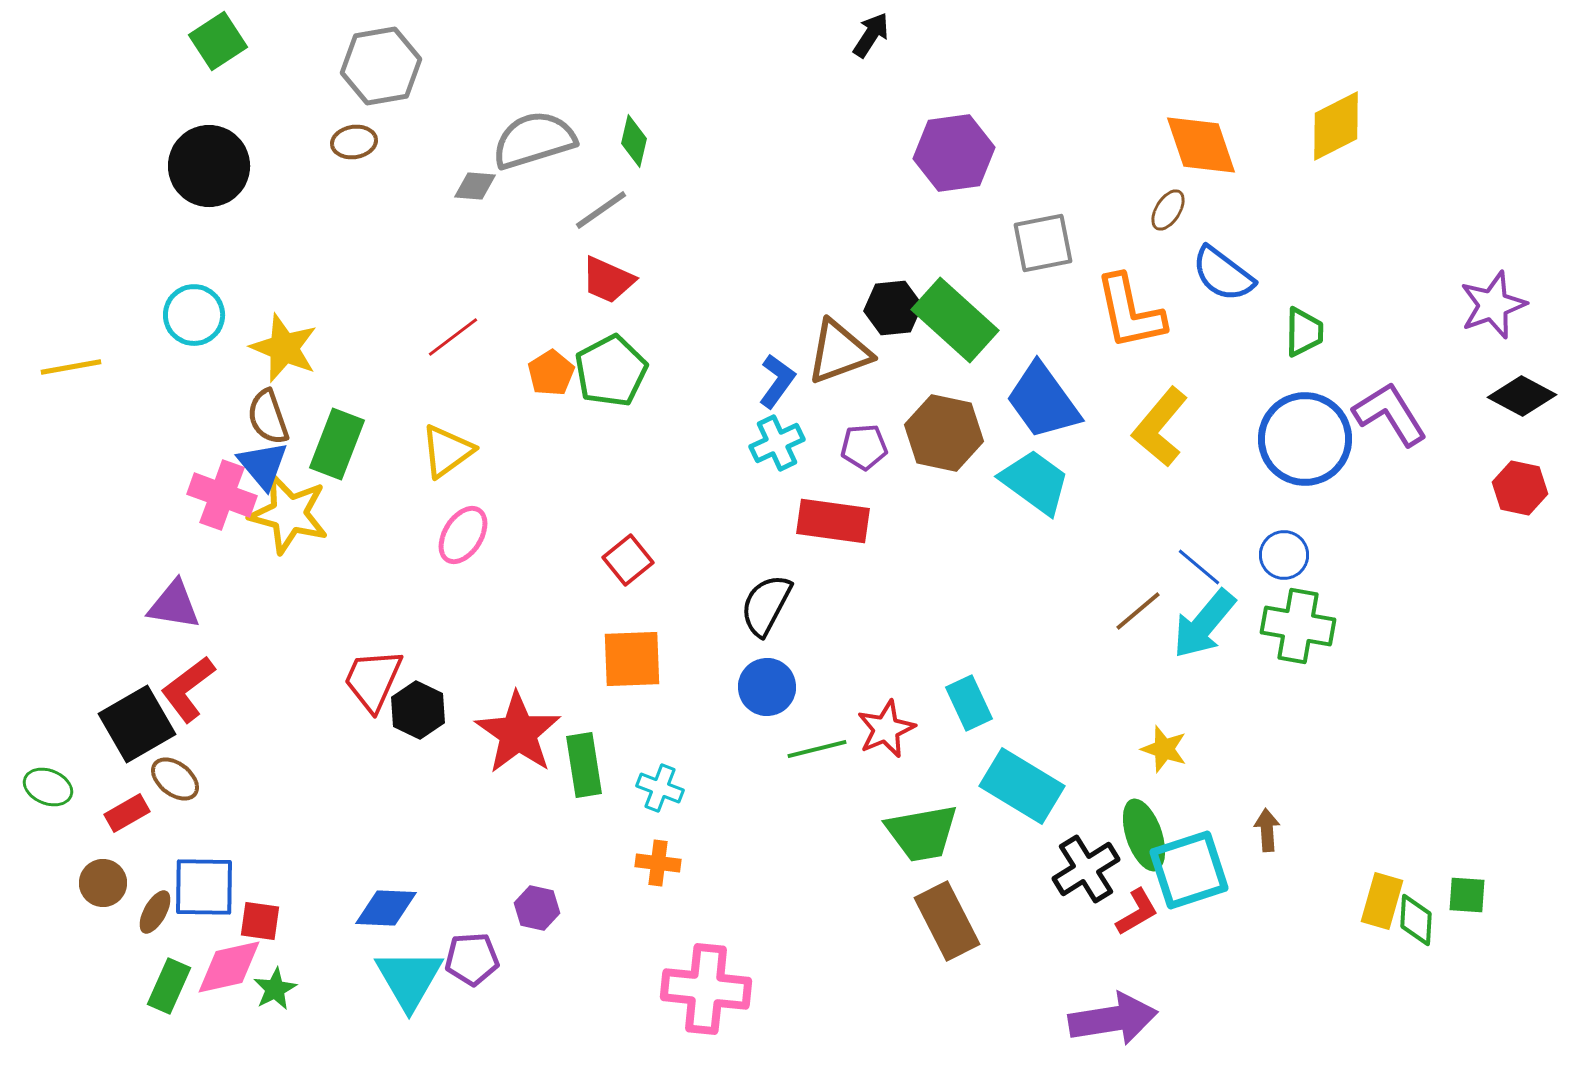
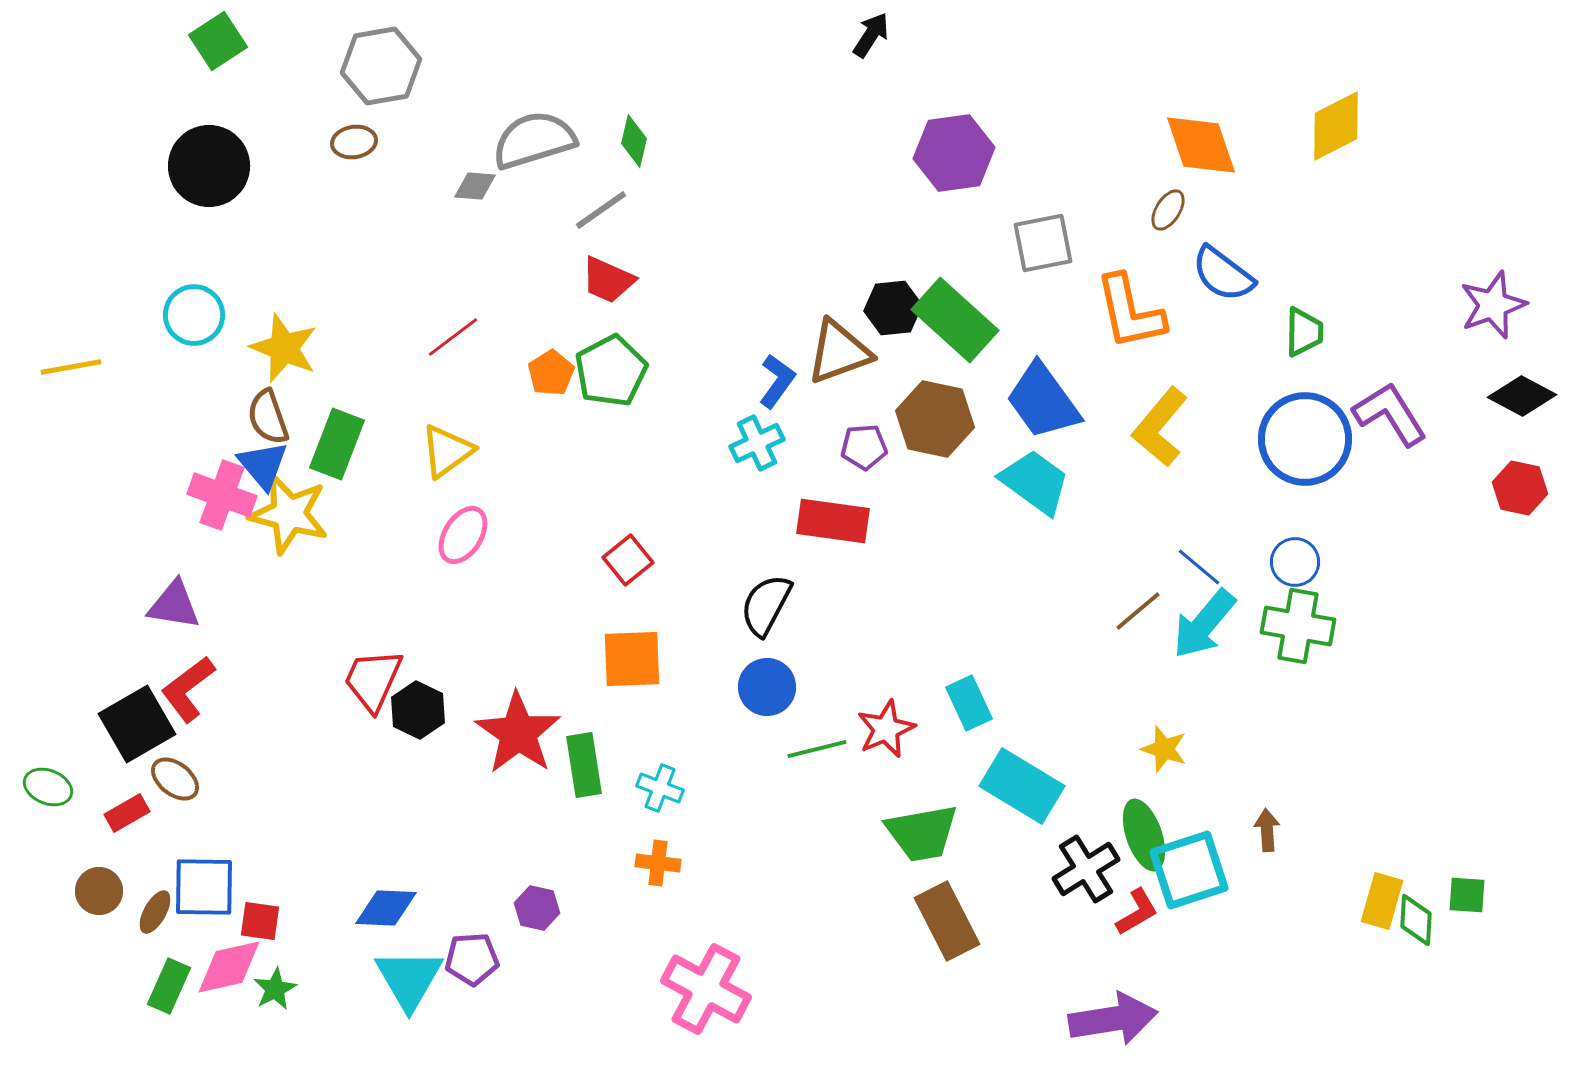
brown hexagon at (944, 433): moved 9 px left, 14 px up
cyan cross at (777, 443): moved 20 px left
blue circle at (1284, 555): moved 11 px right, 7 px down
brown circle at (103, 883): moved 4 px left, 8 px down
pink cross at (706, 989): rotated 22 degrees clockwise
